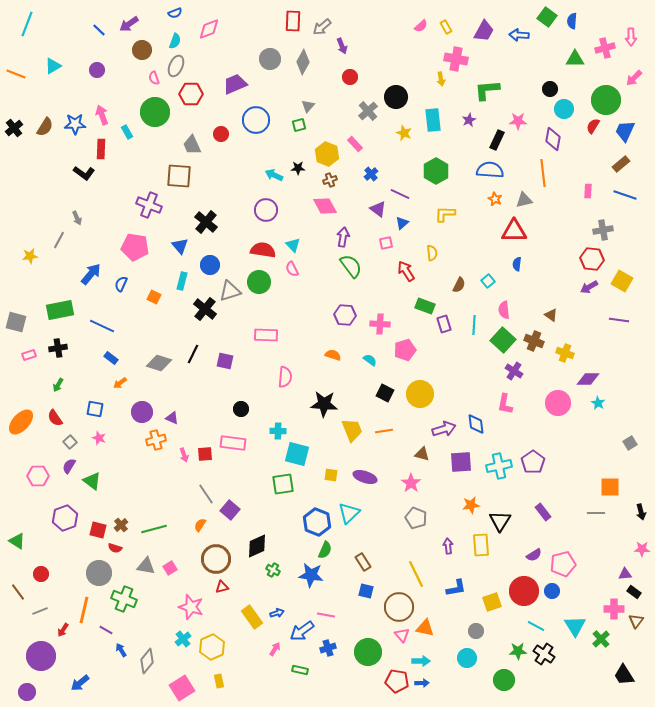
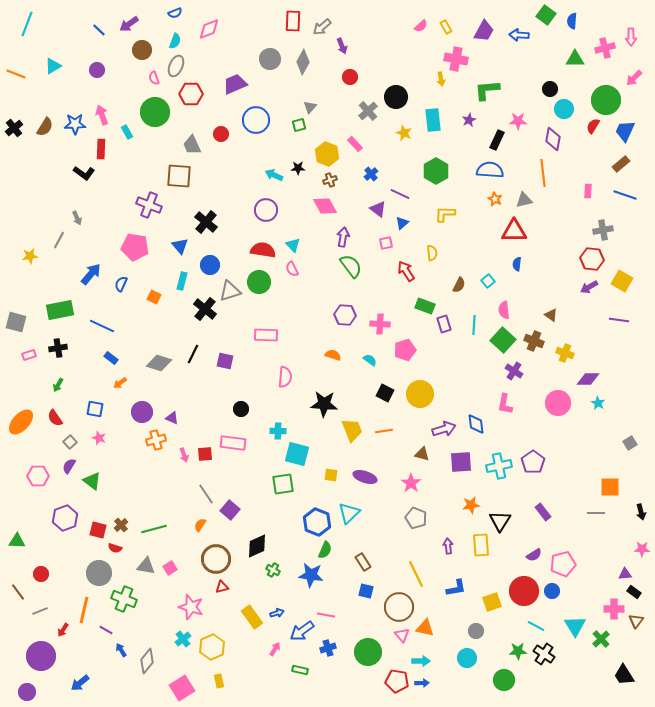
green square at (547, 17): moved 1 px left, 2 px up
gray triangle at (308, 106): moved 2 px right, 1 px down
green triangle at (17, 541): rotated 30 degrees counterclockwise
